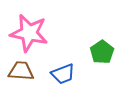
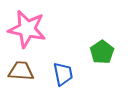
pink star: moved 2 px left, 4 px up
blue trapezoid: rotated 80 degrees counterclockwise
